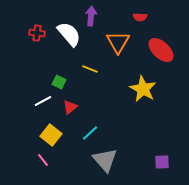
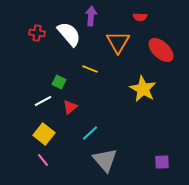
yellow square: moved 7 px left, 1 px up
